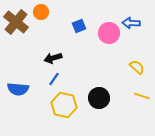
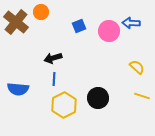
pink circle: moved 2 px up
blue line: rotated 32 degrees counterclockwise
black circle: moved 1 px left
yellow hexagon: rotated 20 degrees clockwise
